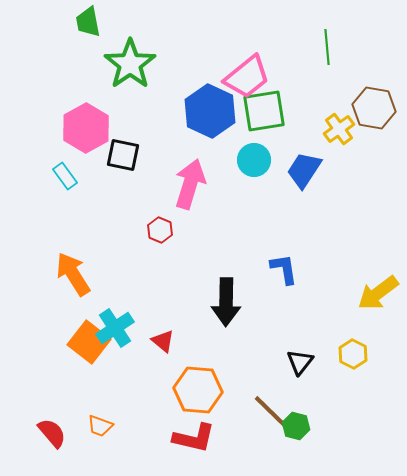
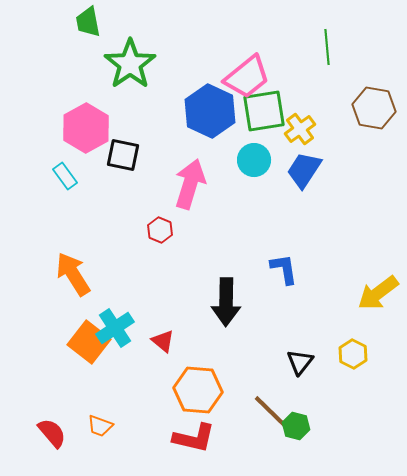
yellow cross: moved 39 px left
